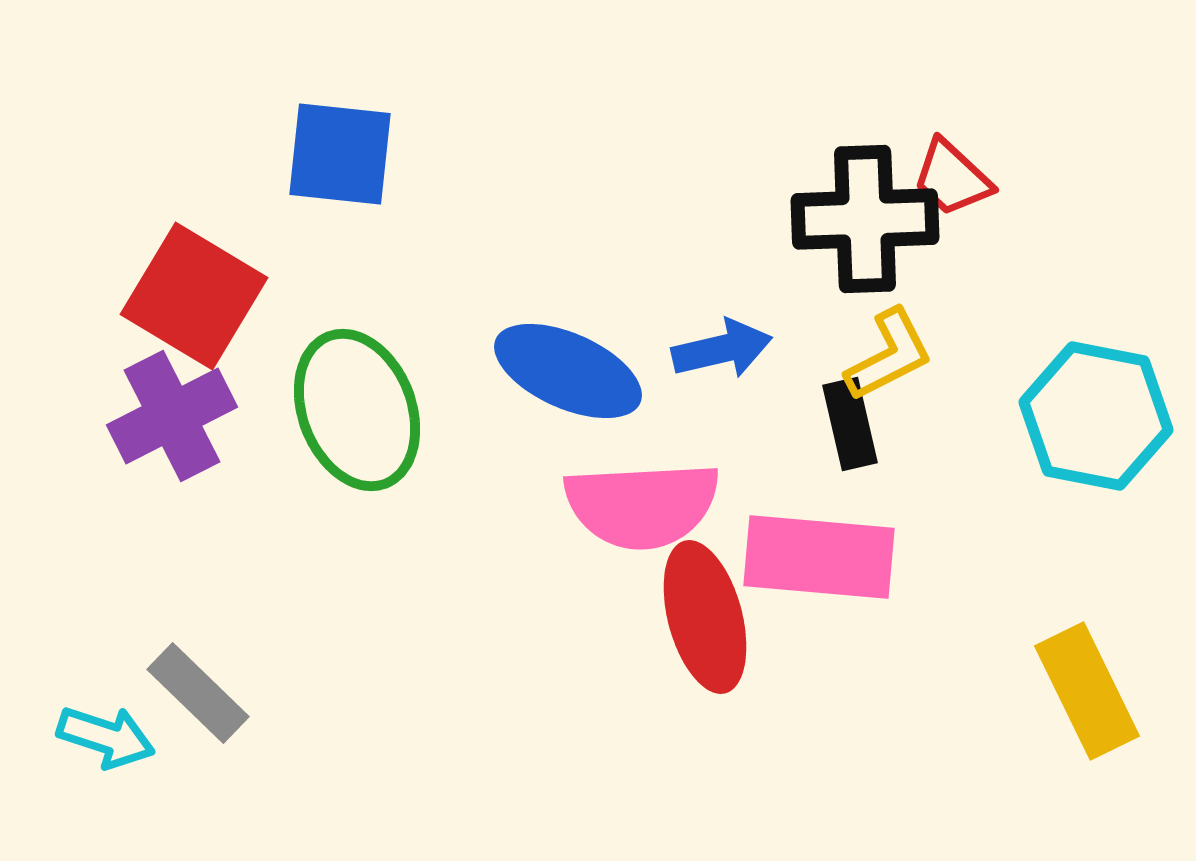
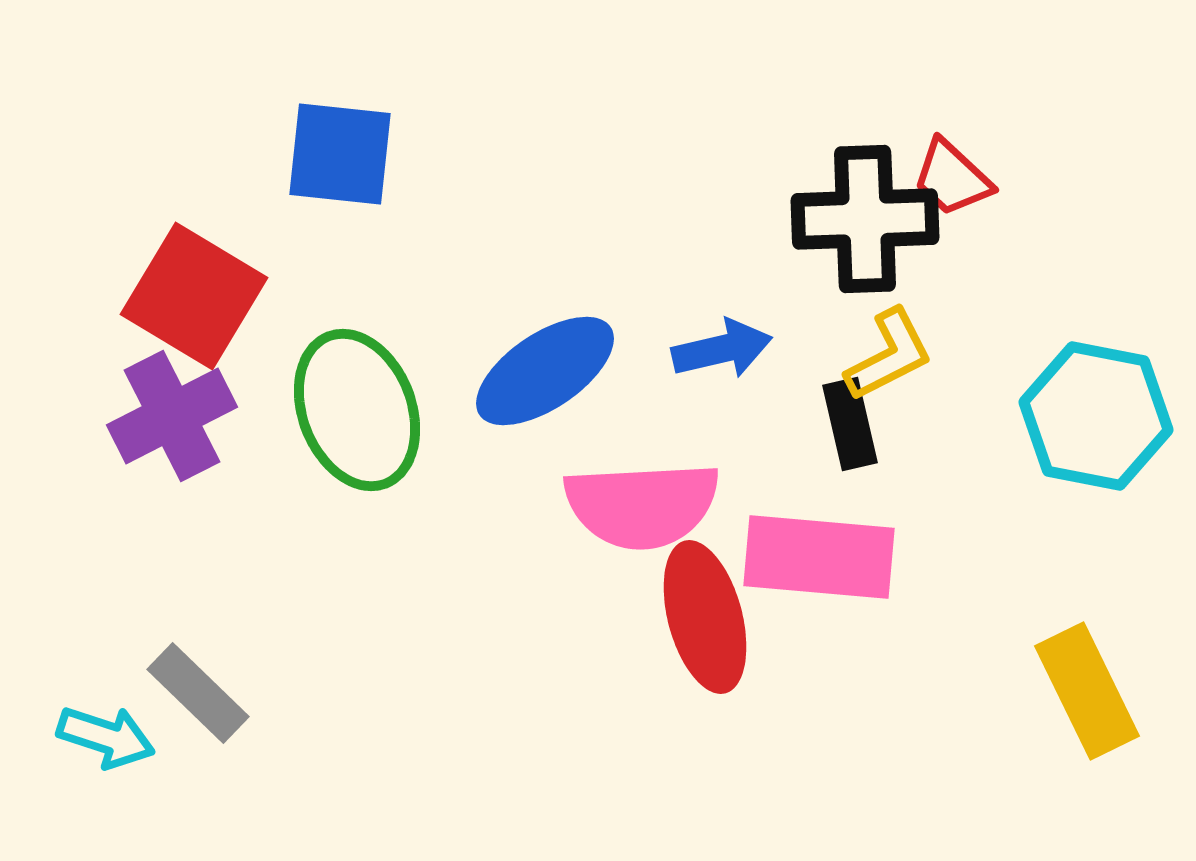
blue ellipse: moved 23 px left; rotated 58 degrees counterclockwise
